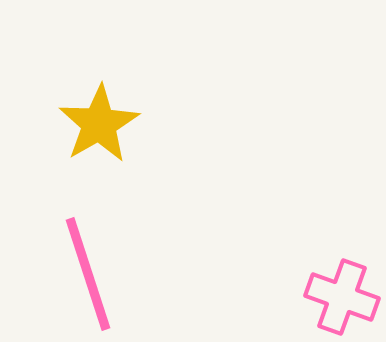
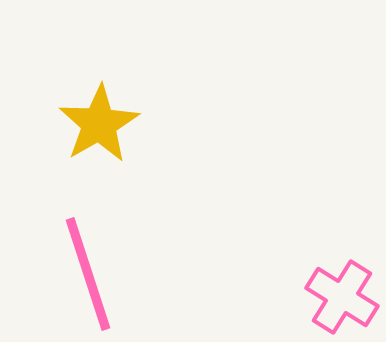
pink cross: rotated 12 degrees clockwise
